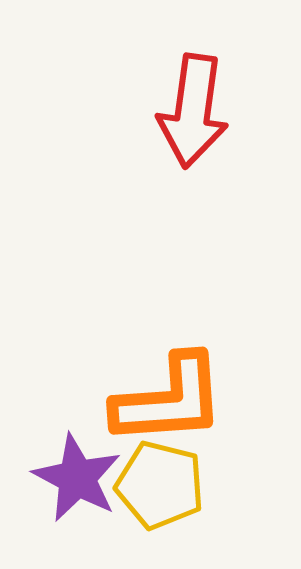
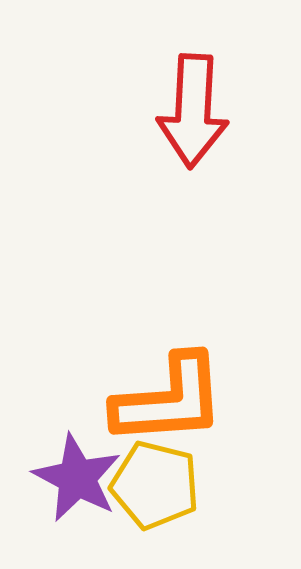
red arrow: rotated 5 degrees counterclockwise
yellow pentagon: moved 5 px left
